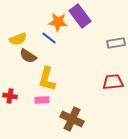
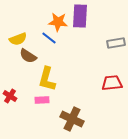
purple rectangle: rotated 40 degrees clockwise
red trapezoid: moved 1 px left, 1 px down
red cross: rotated 24 degrees clockwise
